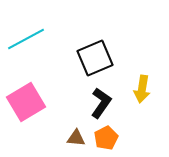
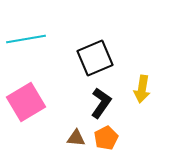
cyan line: rotated 18 degrees clockwise
